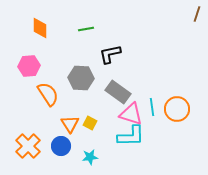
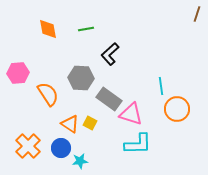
orange diamond: moved 8 px right, 1 px down; rotated 10 degrees counterclockwise
black L-shape: rotated 30 degrees counterclockwise
pink hexagon: moved 11 px left, 7 px down
gray rectangle: moved 9 px left, 7 px down
cyan line: moved 9 px right, 21 px up
orange triangle: rotated 24 degrees counterclockwise
cyan L-shape: moved 7 px right, 8 px down
blue circle: moved 2 px down
cyan star: moved 10 px left, 4 px down
